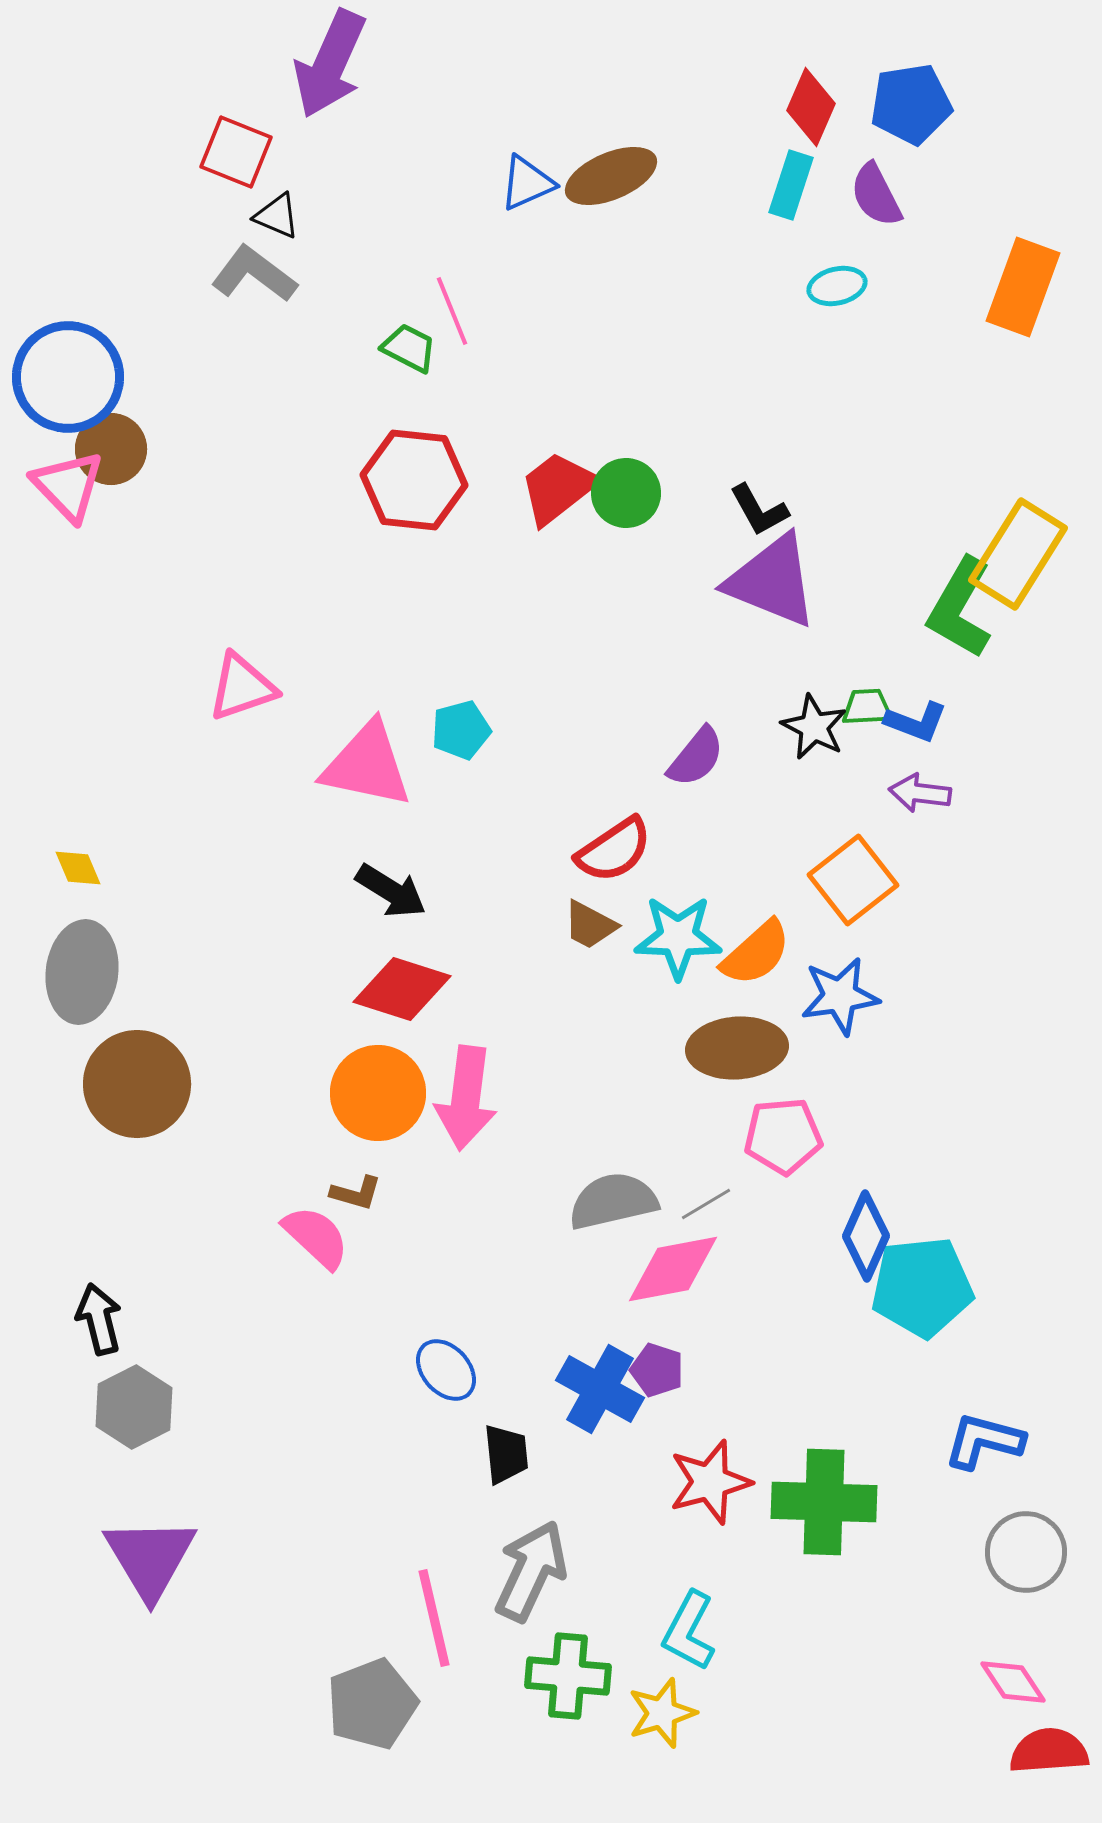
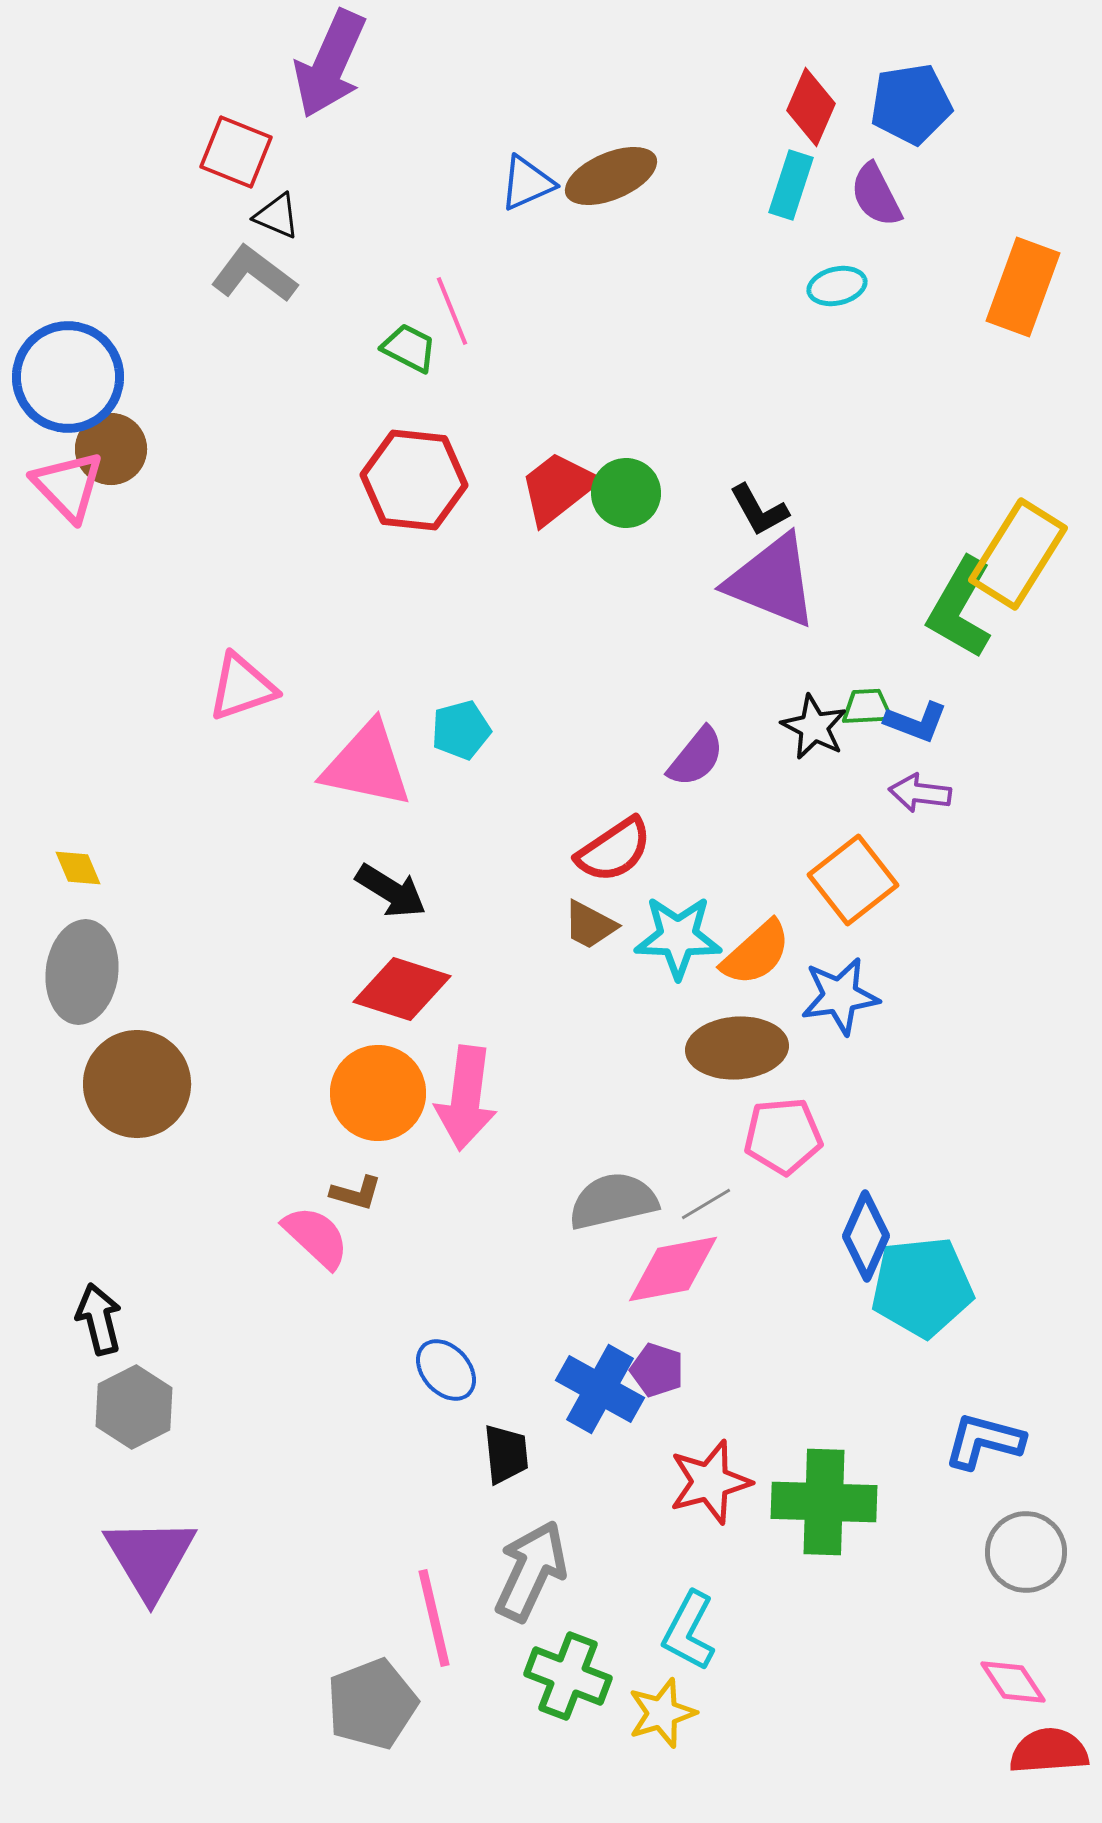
green cross at (568, 1676): rotated 16 degrees clockwise
